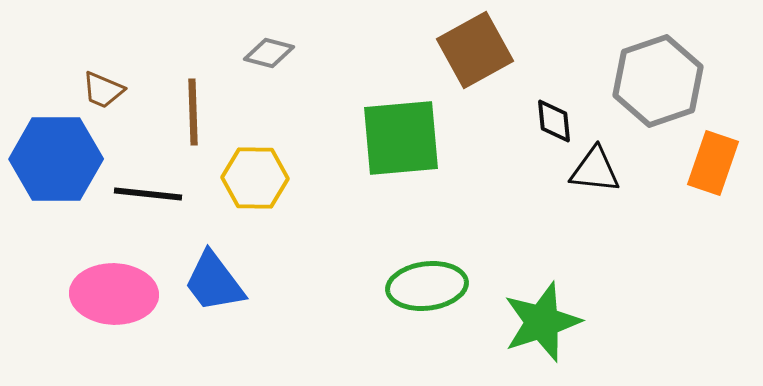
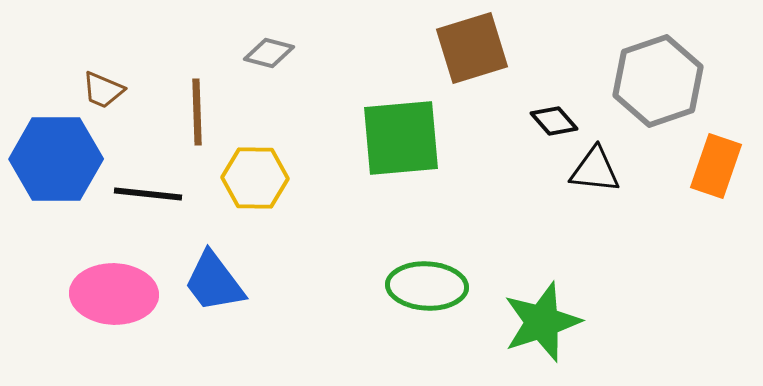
brown square: moved 3 px left, 2 px up; rotated 12 degrees clockwise
brown line: moved 4 px right
black diamond: rotated 36 degrees counterclockwise
orange rectangle: moved 3 px right, 3 px down
green ellipse: rotated 10 degrees clockwise
